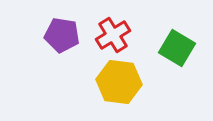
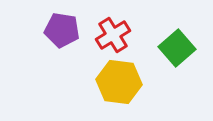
purple pentagon: moved 5 px up
green square: rotated 18 degrees clockwise
